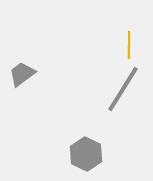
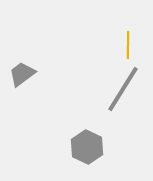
yellow line: moved 1 px left
gray hexagon: moved 1 px right, 7 px up
